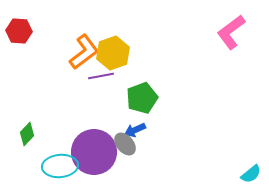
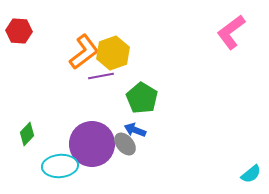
green pentagon: rotated 20 degrees counterclockwise
blue arrow: rotated 45 degrees clockwise
purple circle: moved 2 px left, 8 px up
